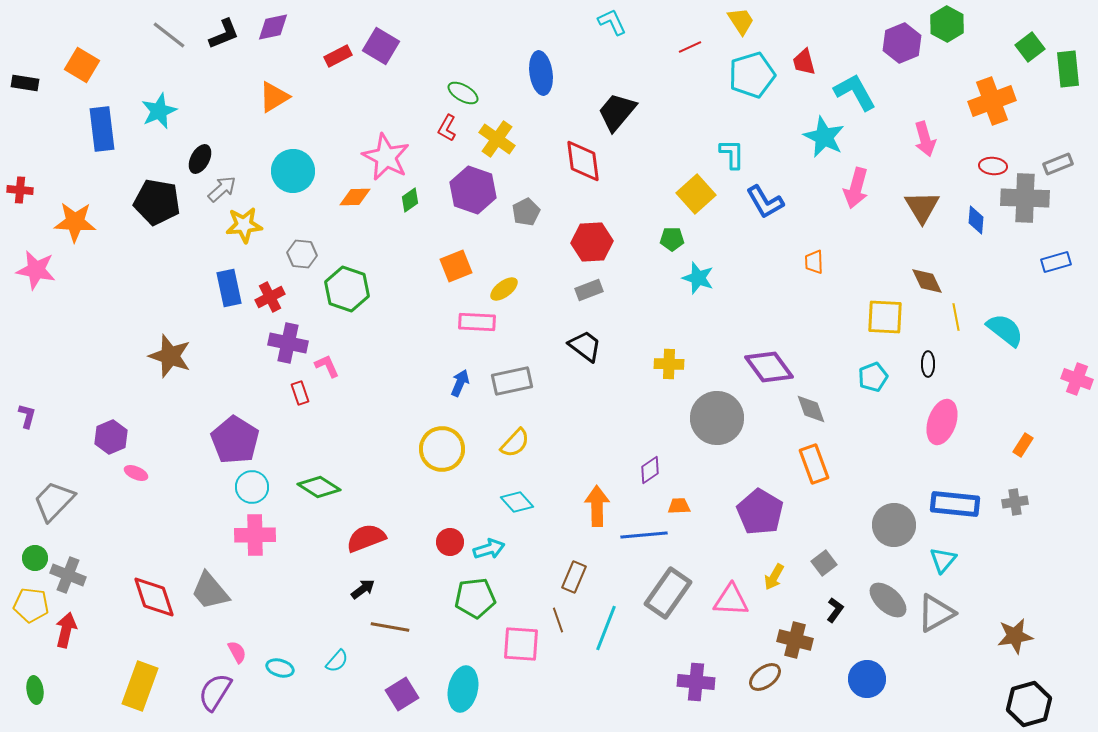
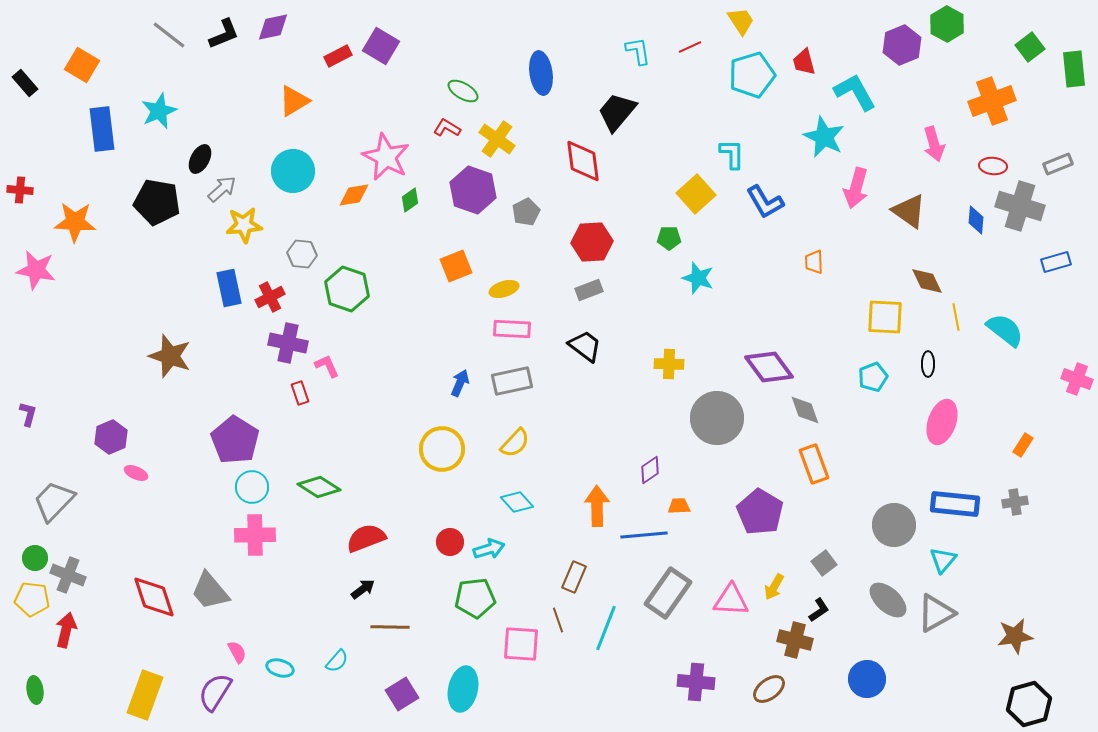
cyan L-shape at (612, 22): moved 26 px right, 29 px down; rotated 16 degrees clockwise
purple hexagon at (902, 43): moved 2 px down
green rectangle at (1068, 69): moved 6 px right
black rectangle at (25, 83): rotated 40 degrees clockwise
green ellipse at (463, 93): moved 2 px up
orange triangle at (274, 97): moved 20 px right, 4 px down
red L-shape at (447, 128): rotated 92 degrees clockwise
pink arrow at (925, 139): moved 9 px right, 5 px down
orange diamond at (355, 197): moved 1 px left, 2 px up; rotated 8 degrees counterclockwise
gray cross at (1025, 198): moved 5 px left, 8 px down; rotated 15 degrees clockwise
brown triangle at (922, 207): moved 13 px left, 4 px down; rotated 24 degrees counterclockwise
green pentagon at (672, 239): moved 3 px left, 1 px up
yellow ellipse at (504, 289): rotated 20 degrees clockwise
pink rectangle at (477, 322): moved 35 px right, 7 px down
gray diamond at (811, 409): moved 6 px left, 1 px down
purple L-shape at (27, 416): moved 1 px right, 2 px up
yellow arrow at (774, 577): moved 10 px down
yellow pentagon at (31, 605): moved 1 px right, 6 px up
black L-shape at (835, 610): moved 16 px left; rotated 20 degrees clockwise
brown line at (390, 627): rotated 9 degrees counterclockwise
brown ellipse at (765, 677): moved 4 px right, 12 px down
yellow rectangle at (140, 686): moved 5 px right, 9 px down
